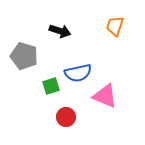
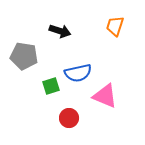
gray pentagon: rotated 8 degrees counterclockwise
red circle: moved 3 px right, 1 px down
